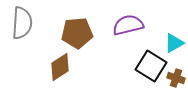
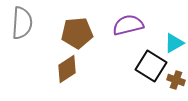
brown diamond: moved 7 px right, 2 px down
brown cross: moved 2 px down
